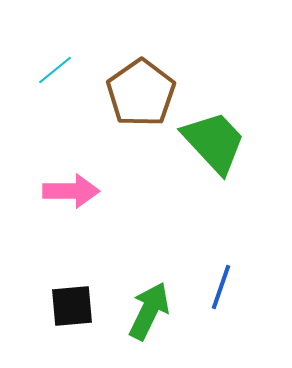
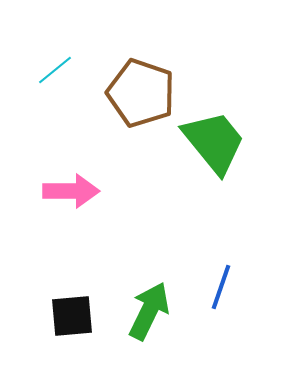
brown pentagon: rotated 18 degrees counterclockwise
green trapezoid: rotated 4 degrees clockwise
black square: moved 10 px down
